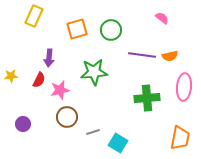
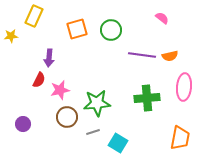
green star: moved 3 px right, 31 px down
yellow star: moved 40 px up
